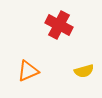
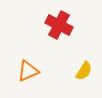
yellow semicircle: rotated 42 degrees counterclockwise
